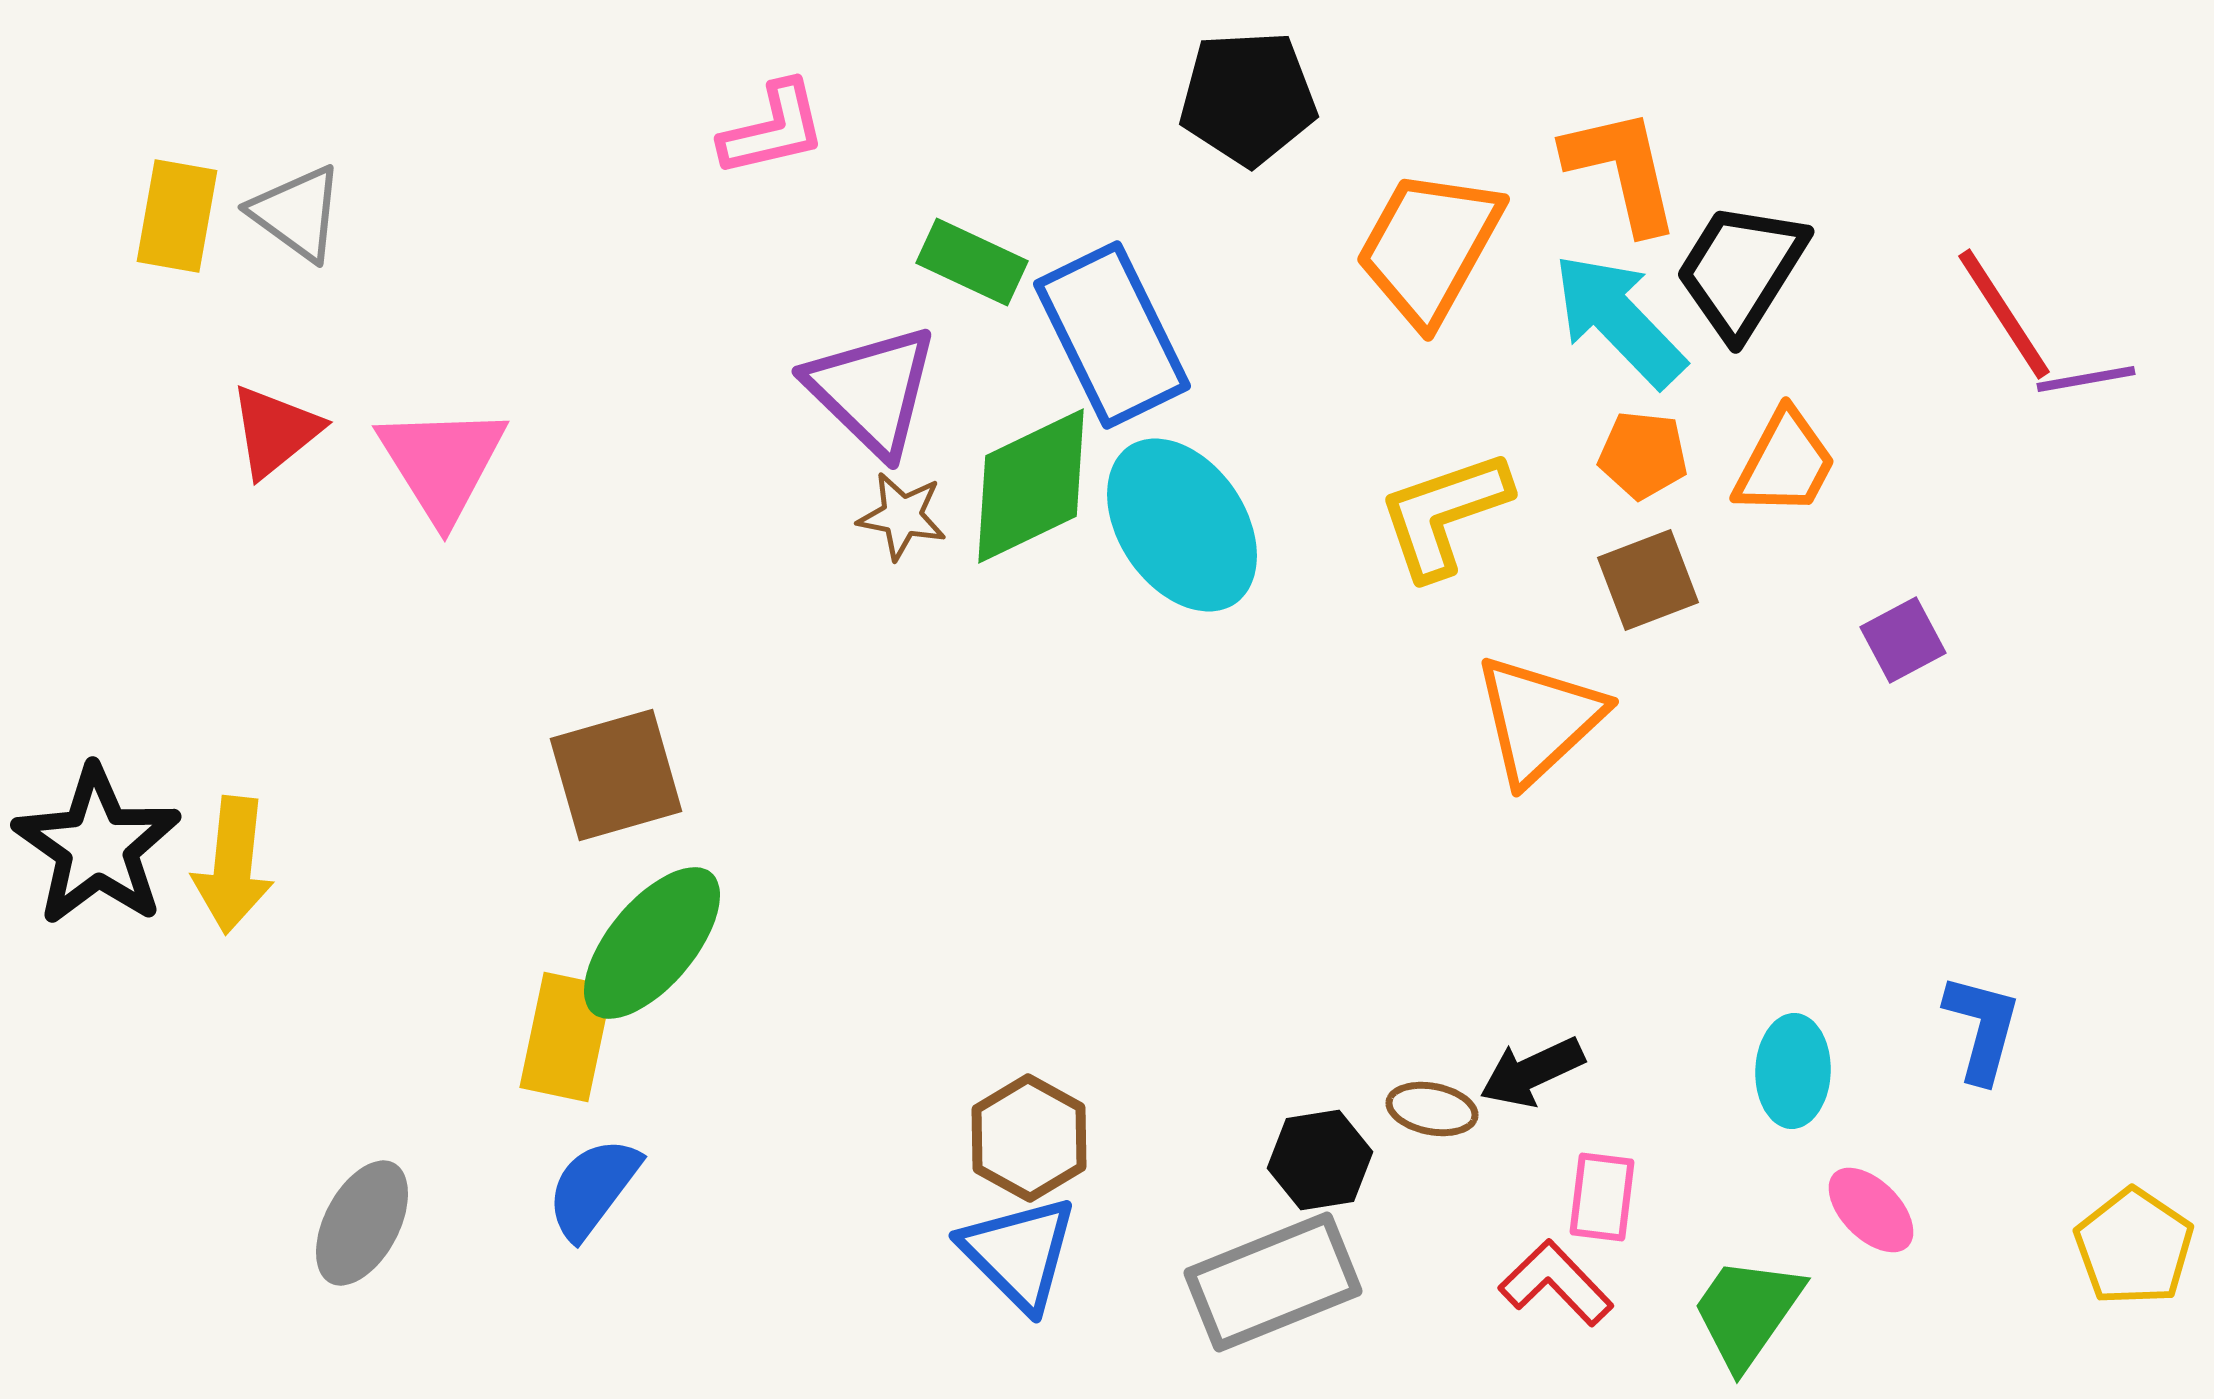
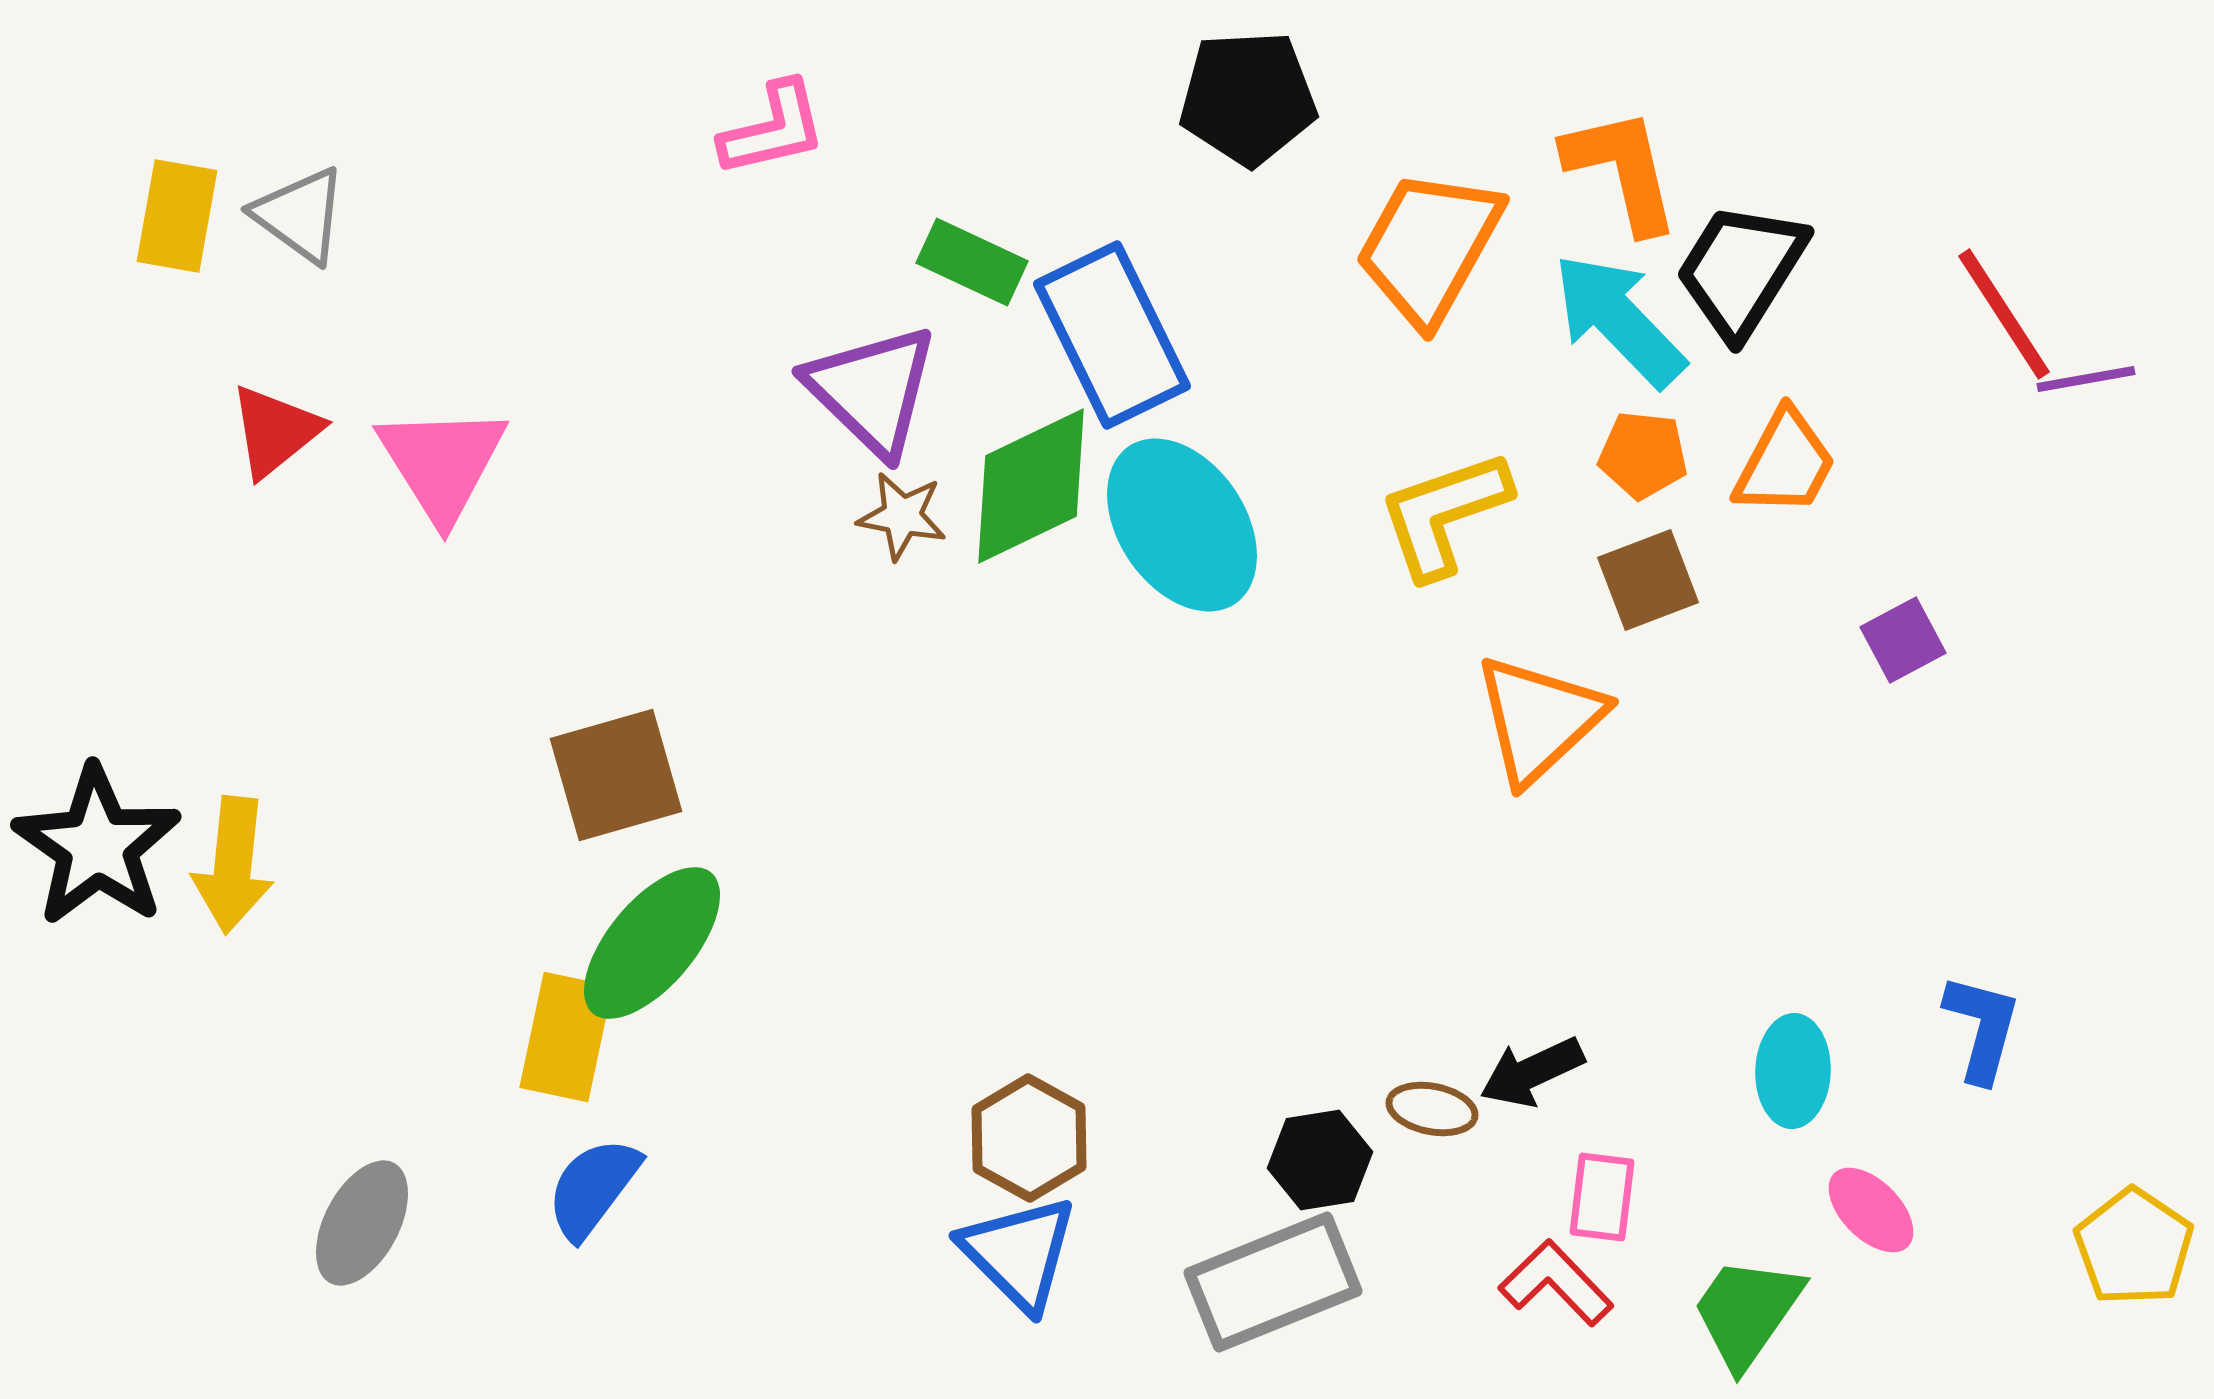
gray triangle at (297, 213): moved 3 px right, 2 px down
